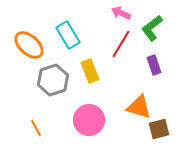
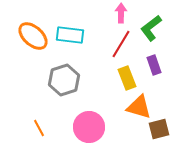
pink arrow: rotated 66 degrees clockwise
green L-shape: moved 1 px left
cyan rectangle: moved 2 px right; rotated 52 degrees counterclockwise
orange ellipse: moved 4 px right, 9 px up
yellow rectangle: moved 37 px right, 7 px down
gray hexagon: moved 11 px right
pink circle: moved 7 px down
orange line: moved 3 px right
